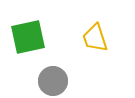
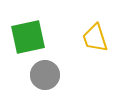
gray circle: moved 8 px left, 6 px up
